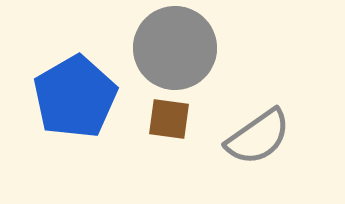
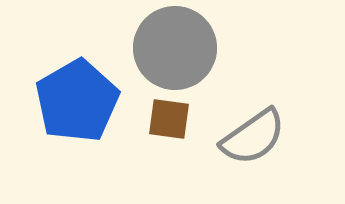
blue pentagon: moved 2 px right, 4 px down
gray semicircle: moved 5 px left
